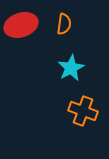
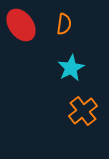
red ellipse: rotated 72 degrees clockwise
orange cross: rotated 32 degrees clockwise
